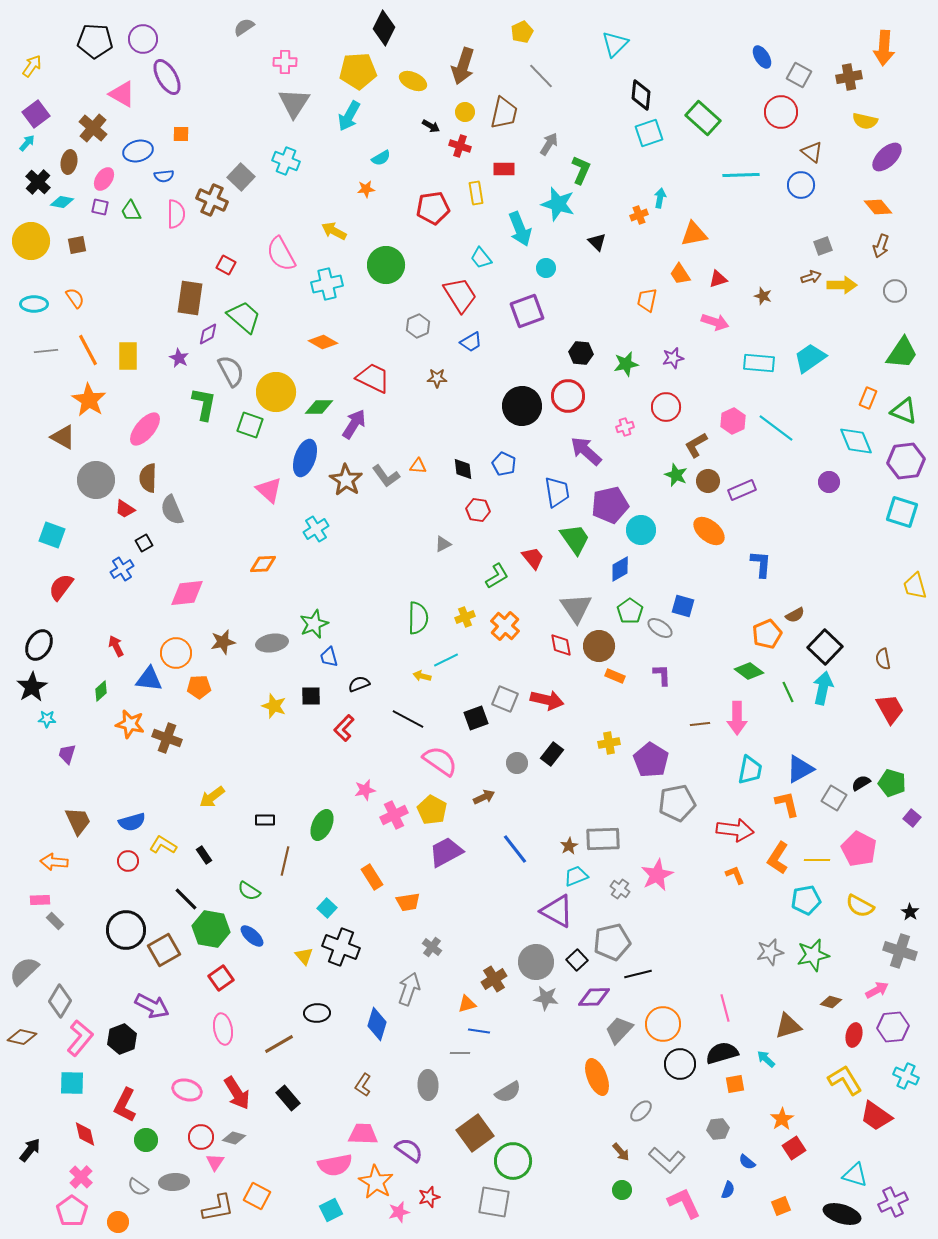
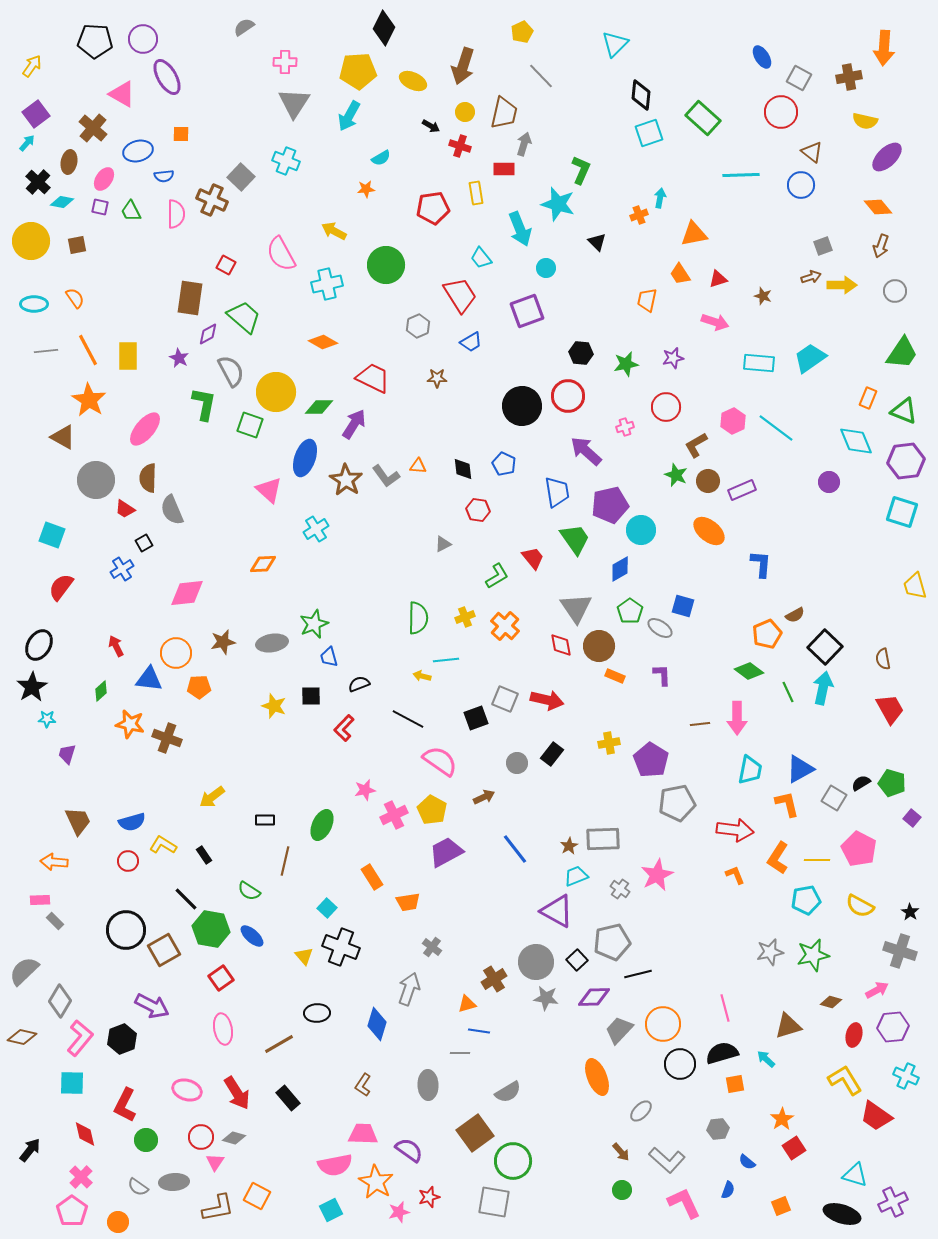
gray square at (799, 75): moved 3 px down
gray arrow at (549, 144): moved 25 px left; rotated 15 degrees counterclockwise
cyan line at (446, 660): rotated 20 degrees clockwise
